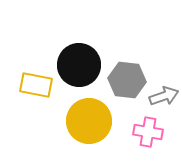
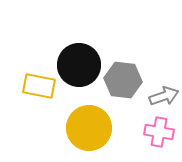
gray hexagon: moved 4 px left
yellow rectangle: moved 3 px right, 1 px down
yellow circle: moved 7 px down
pink cross: moved 11 px right
